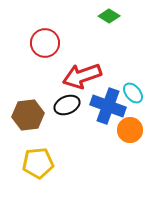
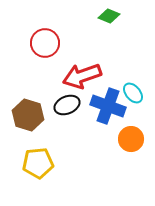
green diamond: rotated 10 degrees counterclockwise
brown hexagon: rotated 24 degrees clockwise
orange circle: moved 1 px right, 9 px down
